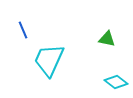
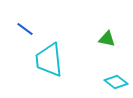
blue line: moved 2 px right, 1 px up; rotated 30 degrees counterclockwise
cyan trapezoid: rotated 30 degrees counterclockwise
